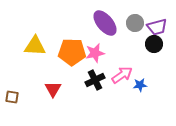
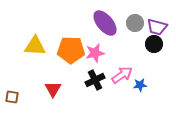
purple trapezoid: rotated 30 degrees clockwise
orange pentagon: moved 1 px left, 2 px up
